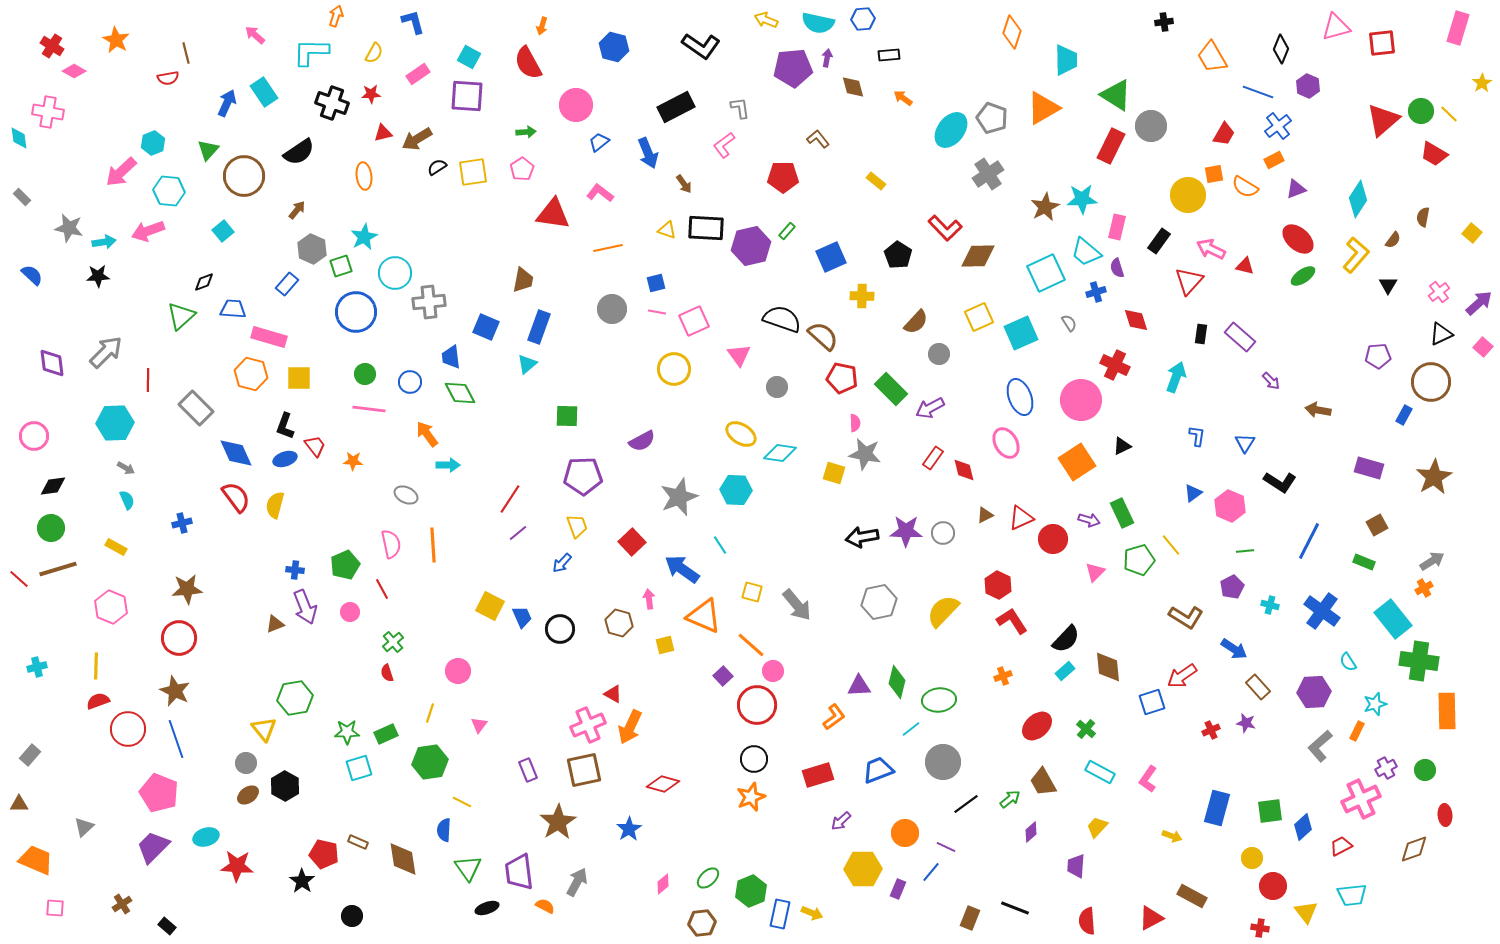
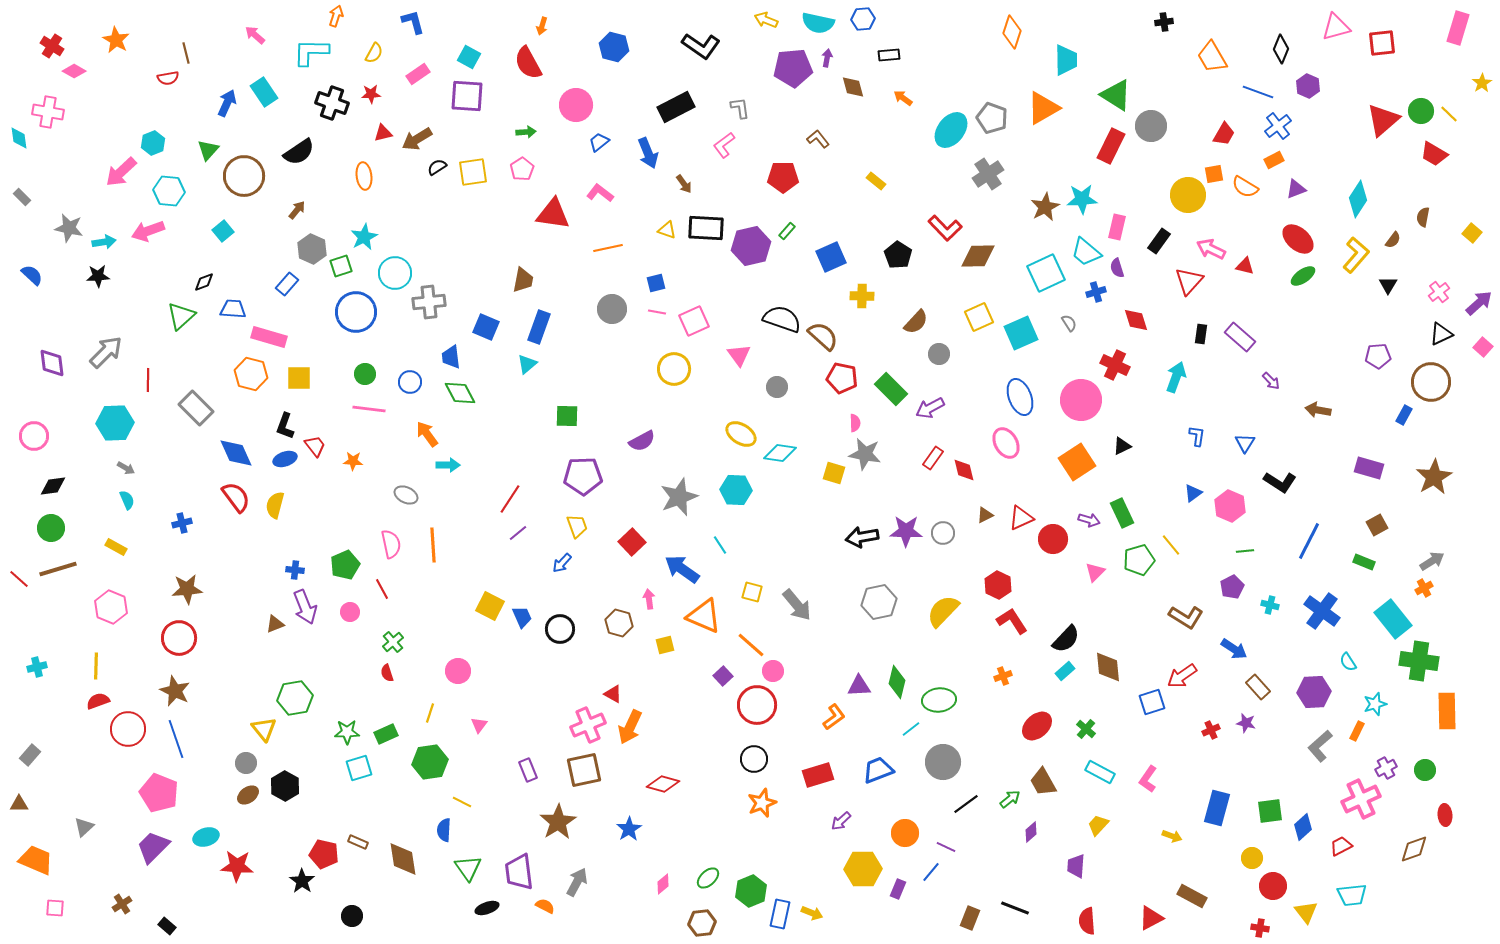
orange star at (751, 797): moved 11 px right, 6 px down
yellow trapezoid at (1097, 827): moved 1 px right, 2 px up
